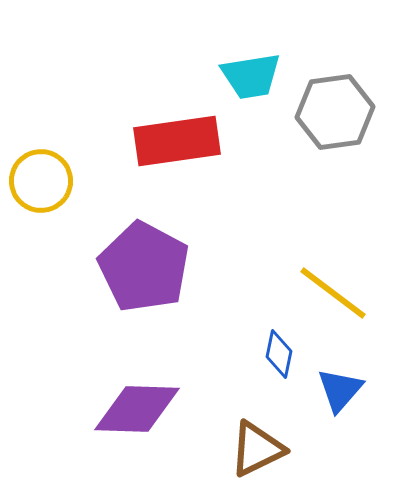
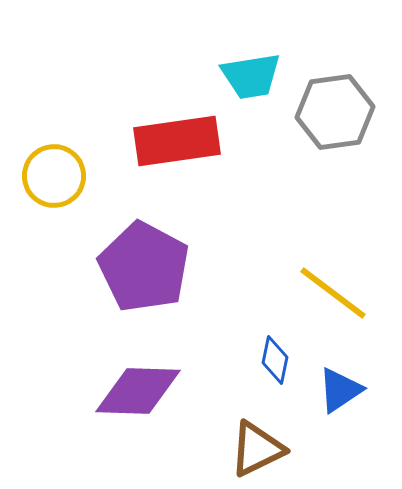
yellow circle: moved 13 px right, 5 px up
blue diamond: moved 4 px left, 6 px down
blue triangle: rotated 15 degrees clockwise
purple diamond: moved 1 px right, 18 px up
